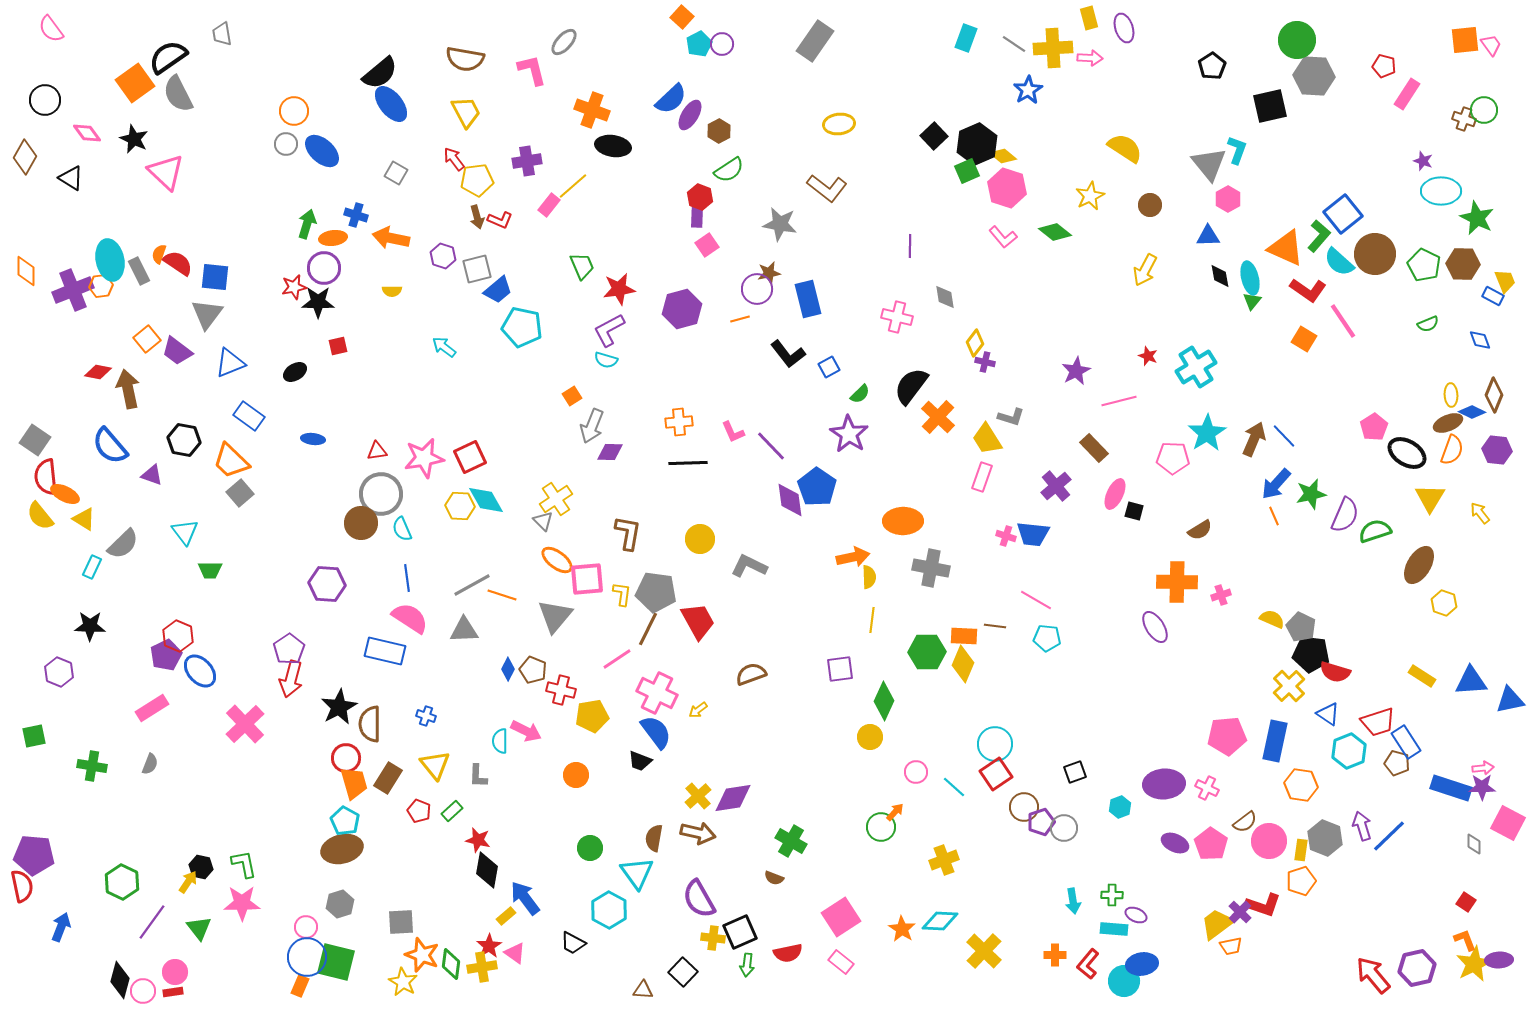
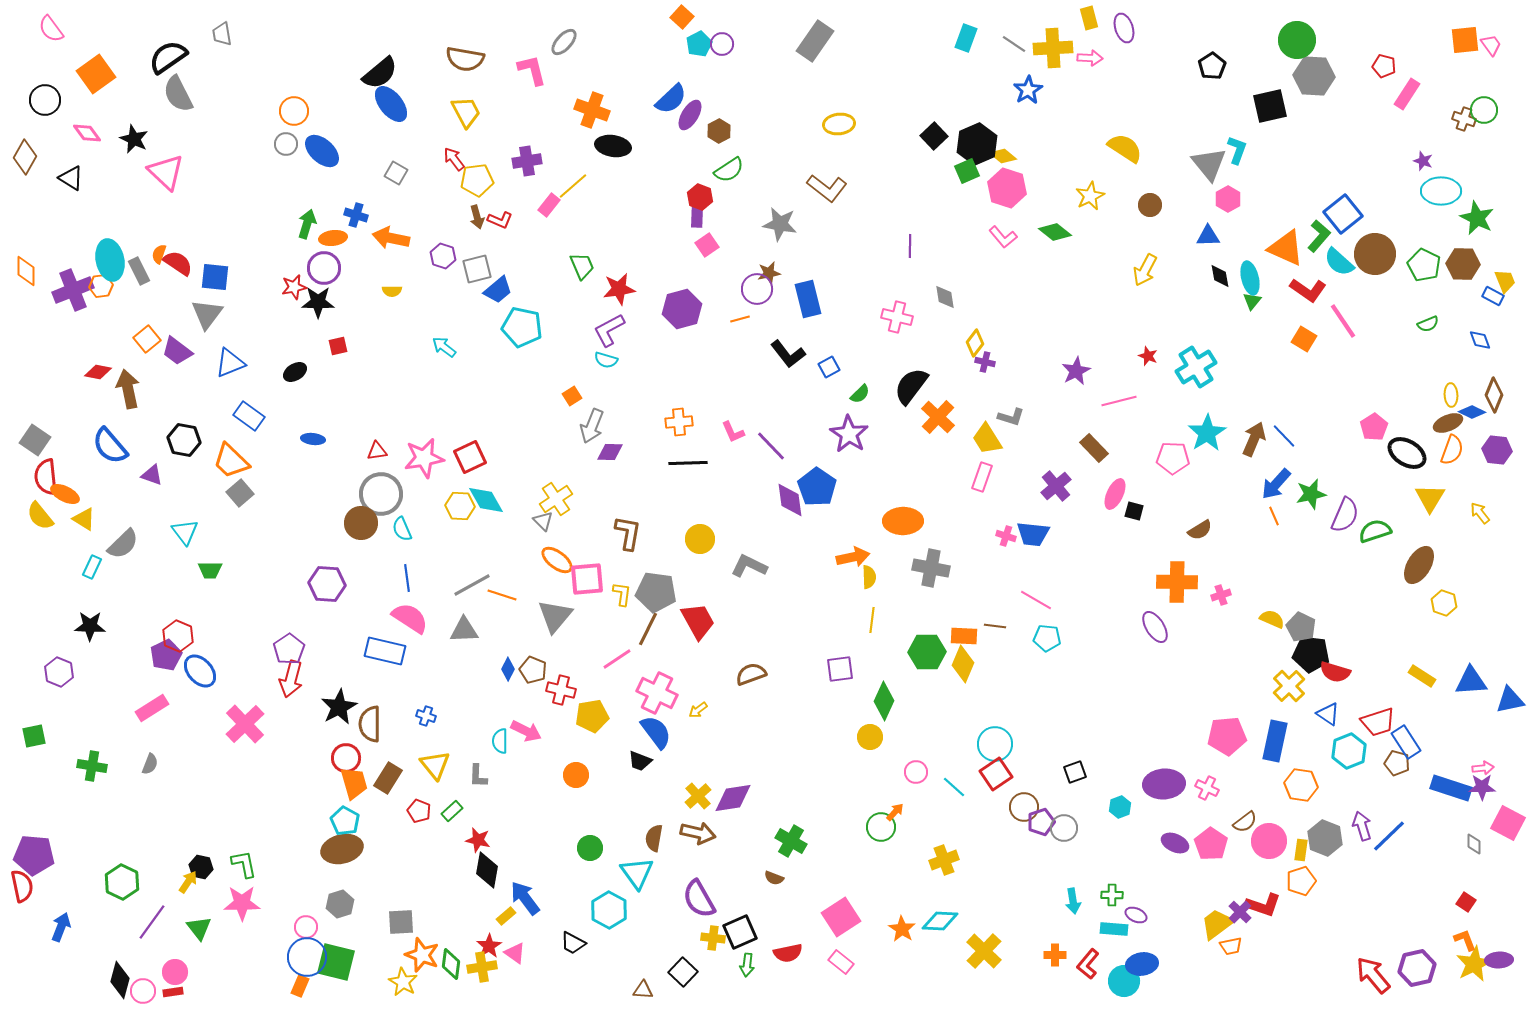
orange square at (135, 83): moved 39 px left, 9 px up
